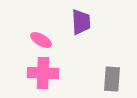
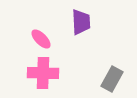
pink ellipse: moved 1 px up; rotated 15 degrees clockwise
gray rectangle: rotated 25 degrees clockwise
